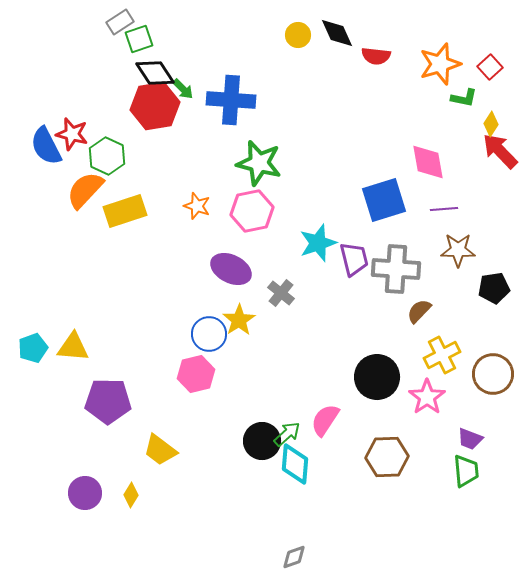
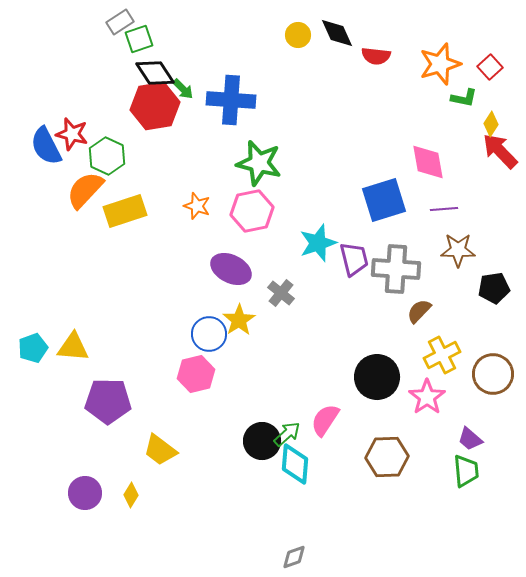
purple trapezoid at (470, 439): rotated 20 degrees clockwise
